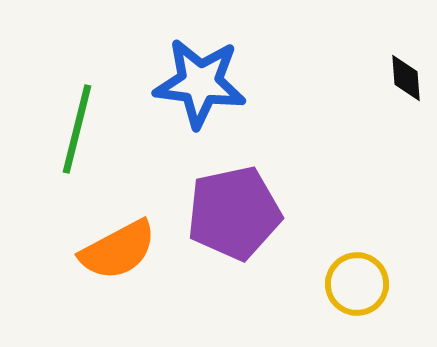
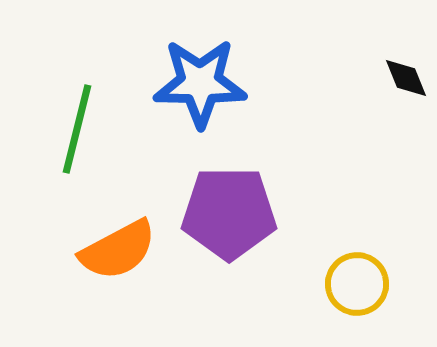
black diamond: rotated 18 degrees counterclockwise
blue star: rotated 6 degrees counterclockwise
purple pentagon: moved 5 px left; rotated 12 degrees clockwise
